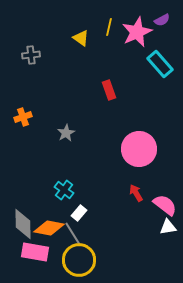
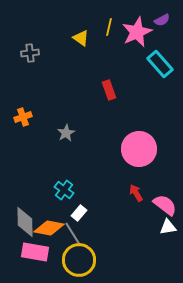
gray cross: moved 1 px left, 2 px up
gray diamond: moved 2 px right, 2 px up
